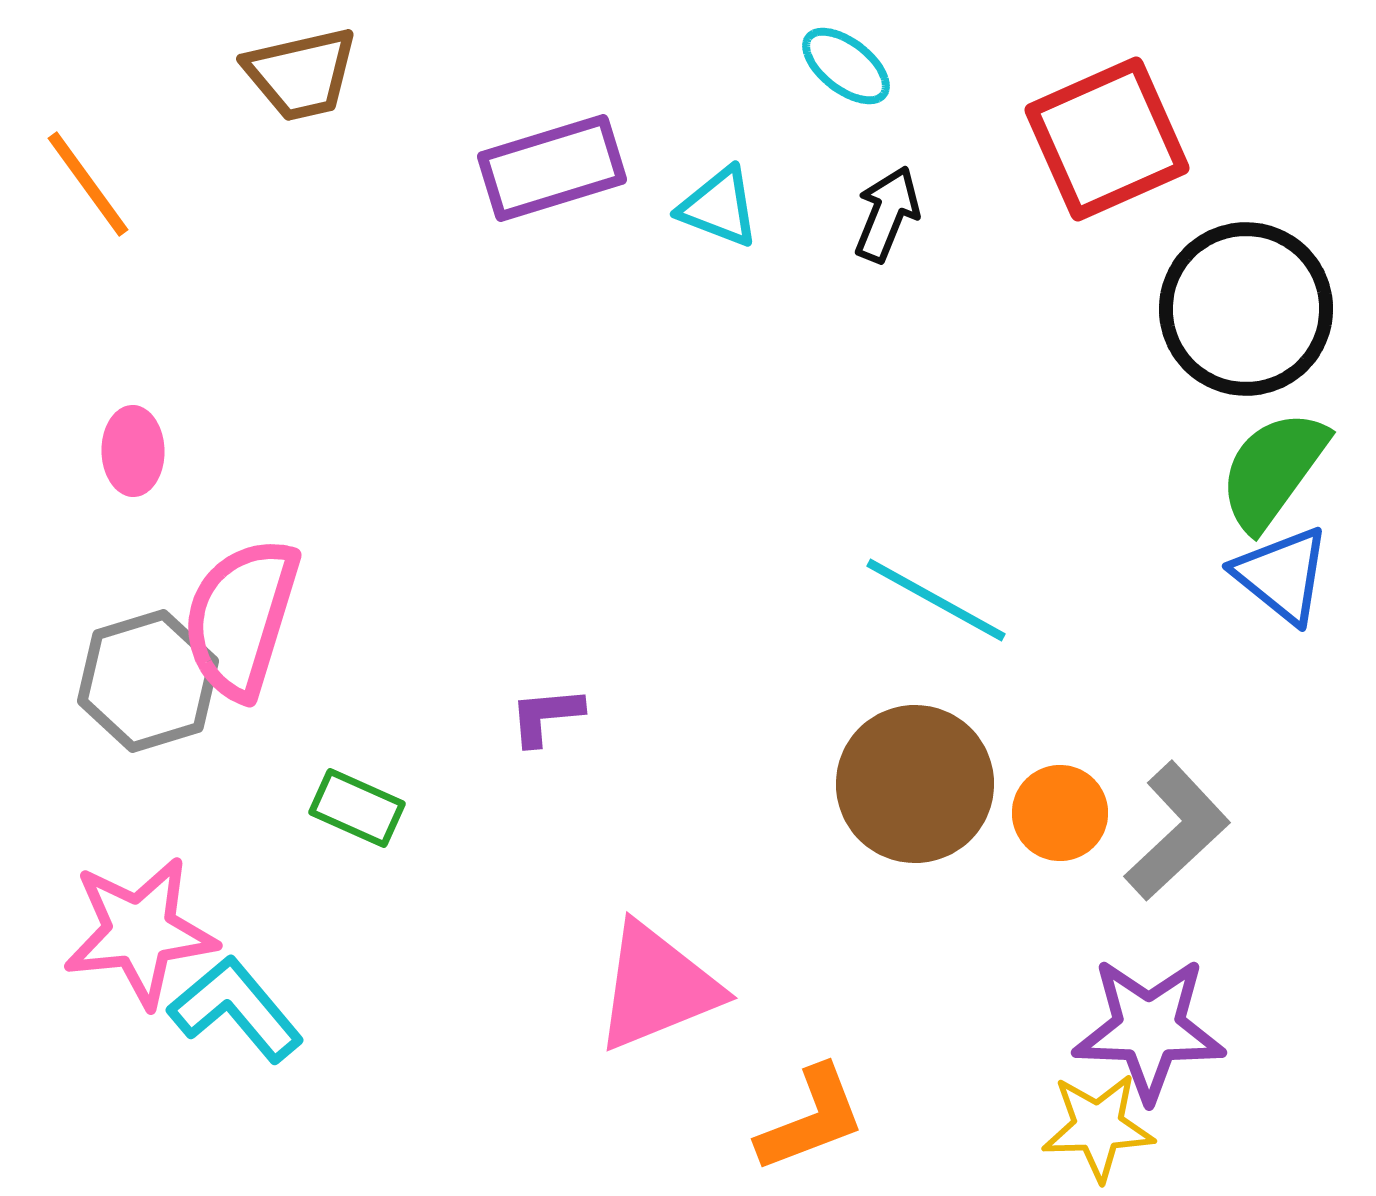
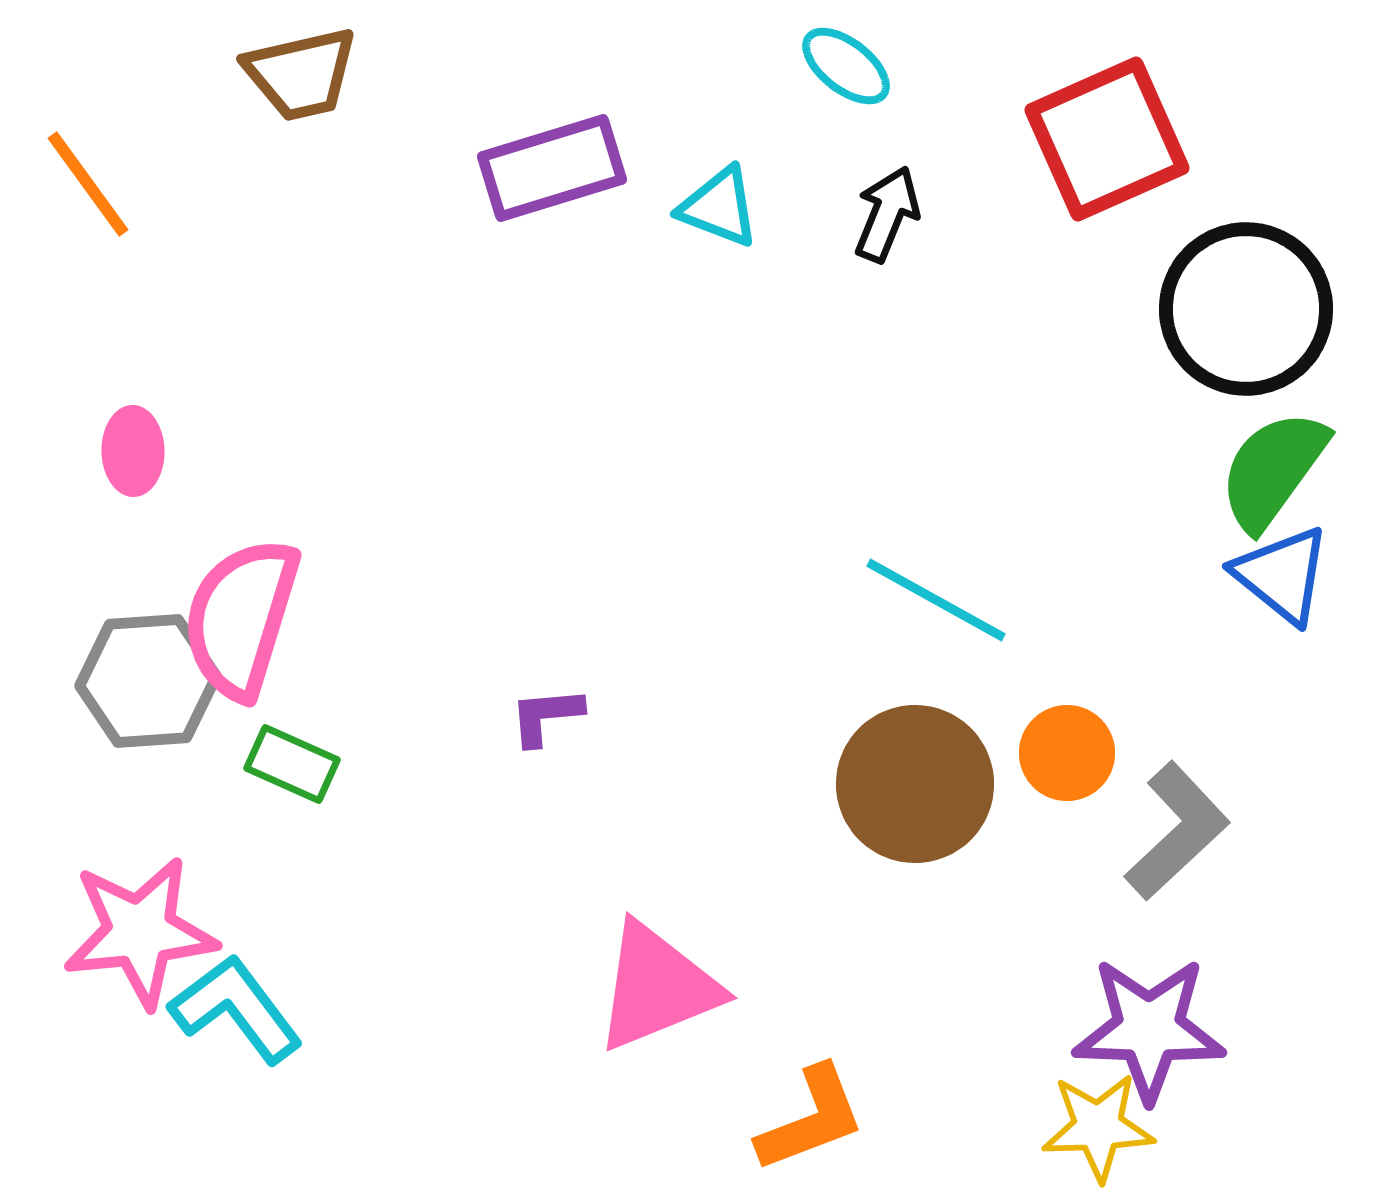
gray hexagon: rotated 13 degrees clockwise
green rectangle: moved 65 px left, 44 px up
orange circle: moved 7 px right, 60 px up
cyan L-shape: rotated 3 degrees clockwise
